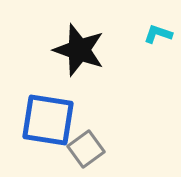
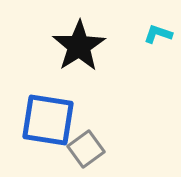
black star: moved 4 px up; rotated 20 degrees clockwise
